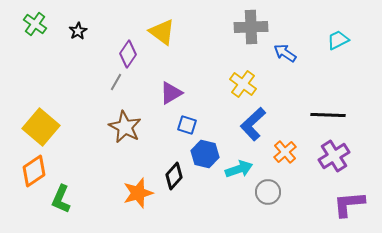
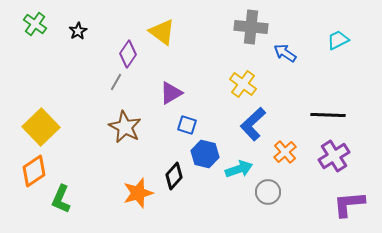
gray cross: rotated 8 degrees clockwise
yellow square: rotated 6 degrees clockwise
